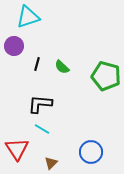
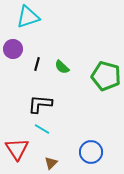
purple circle: moved 1 px left, 3 px down
